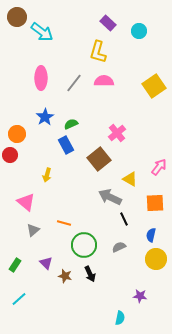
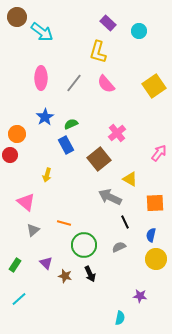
pink semicircle: moved 2 px right, 3 px down; rotated 132 degrees counterclockwise
pink arrow: moved 14 px up
black line: moved 1 px right, 3 px down
